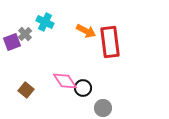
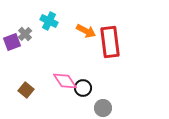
cyan cross: moved 4 px right, 1 px up
